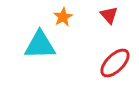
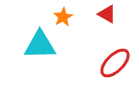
red triangle: moved 2 px left, 1 px up; rotated 18 degrees counterclockwise
